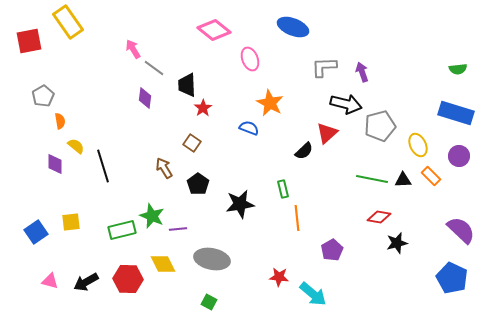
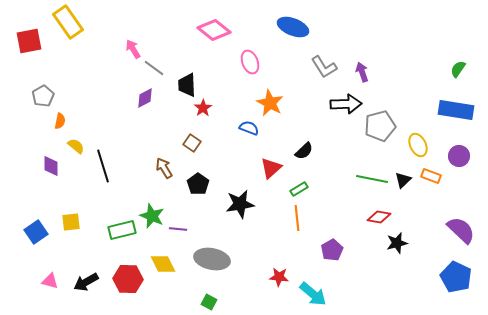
pink ellipse at (250, 59): moved 3 px down
gray L-shape at (324, 67): rotated 120 degrees counterclockwise
green semicircle at (458, 69): rotated 132 degrees clockwise
purple diamond at (145, 98): rotated 55 degrees clockwise
black arrow at (346, 104): rotated 16 degrees counterclockwise
blue rectangle at (456, 113): moved 3 px up; rotated 8 degrees counterclockwise
orange semicircle at (60, 121): rotated 21 degrees clockwise
red triangle at (327, 133): moved 56 px left, 35 px down
purple diamond at (55, 164): moved 4 px left, 2 px down
orange rectangle at (431, 176): rotated 24 degrees counterclockwise
black triangle at (403, 180): rotated 42 degrees counterclockwise
green rectangle at (283, 189): moved 16 px right; rotated 72 degrees clockwise
purple line at (178, 229): rotated 12 degrees clockwise
blue pentagon at (452, 278): moved 4 px right, 1 px up
